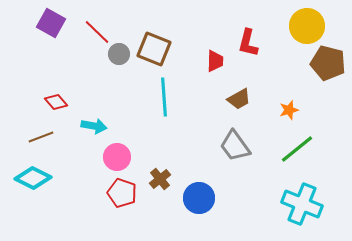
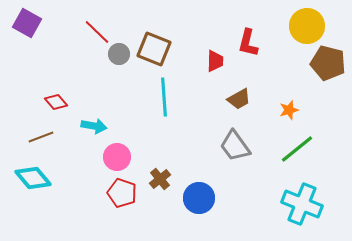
purple square: moved 24 px left
cyan diamond: rotated 24 degrees clockwise
